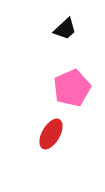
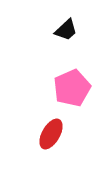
black trapezoid: moved 1 px right, 1 px down
